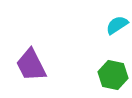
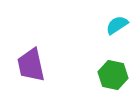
purple trapezoid: rotated 15 degrees clockwise
